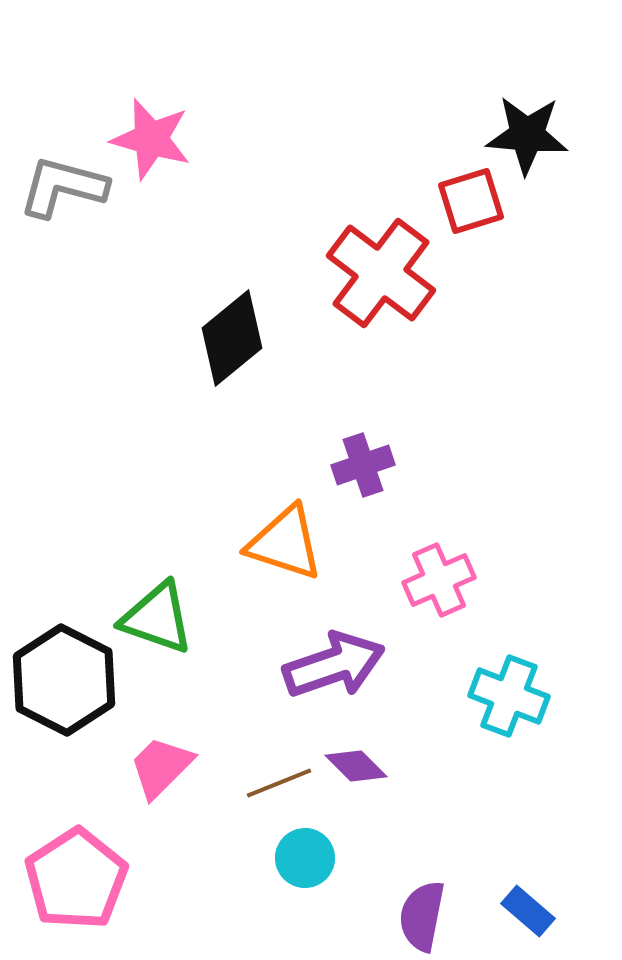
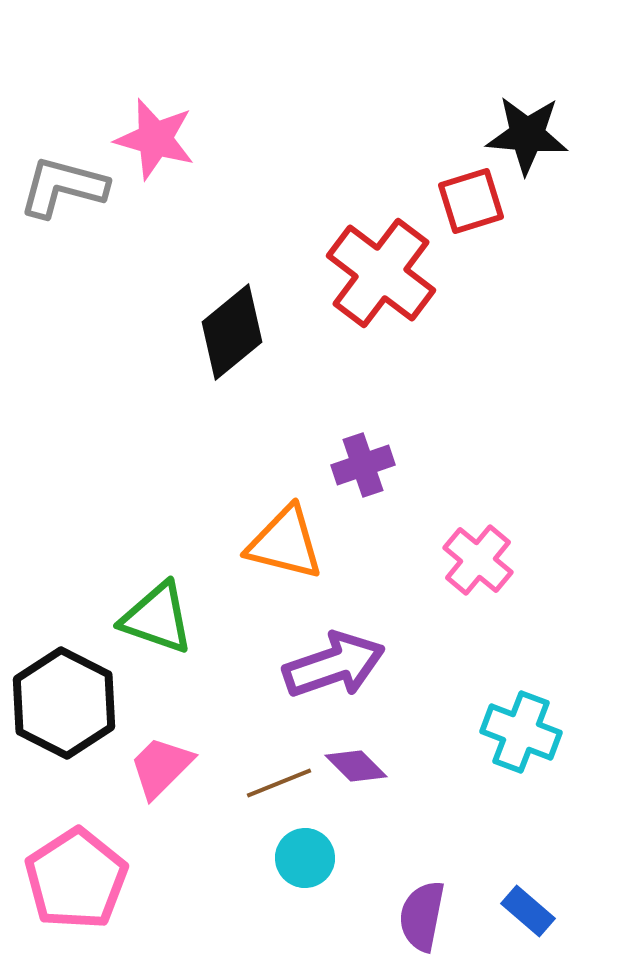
pink star: moved 4 px right
black diamond: moved 6 px up
orange triangle: rotated 4 degrees counterclockwise
pink cross: moved 39 px right, 20 px up; rotated 26 degrees counterclockwise
black hexagon: moved 23 px down
cyan cross: moved 12 px right, 36 px down
